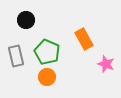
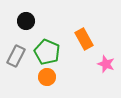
black circle: moved 1 px down
gray rectangle: rotated 40 degrees clockwise
